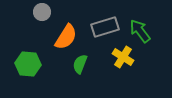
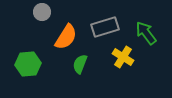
green arrow: moved 6 px right, 2 px down
green hexagon: rotated 10 degrees counterclockwise
